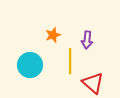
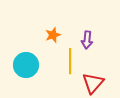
cyan circle: moved 4 px left
red triangle: rotated 30 degrees clockwise
